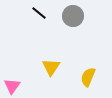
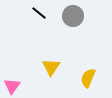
yellow semicircle: moved 1 px down
